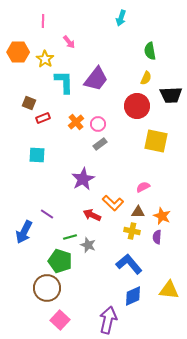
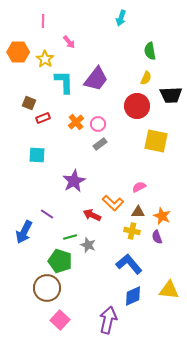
purple star: moved 9 px left, 2 px down
pink semicircle: moved 4 px left
purple semicircle: rotated 24 degrees counterclockwise
